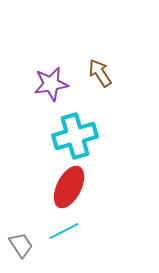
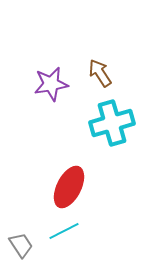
cyan cross: moved 37 px right, 13 px up
